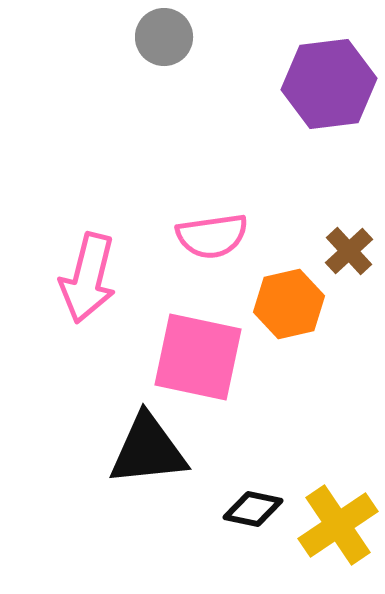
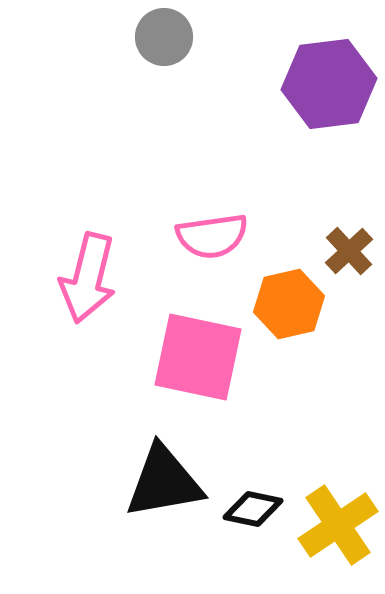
black triangle: moved 16 px right, 32 px down; rotated 4 degrees counterclockwise
